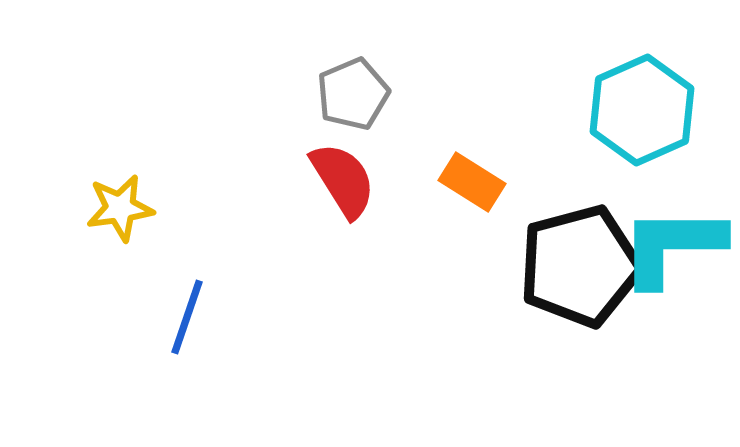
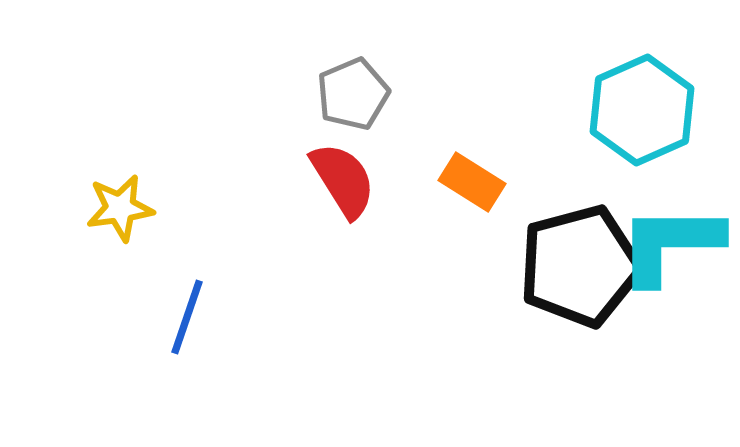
cyan L-shape: moved 2 px left, 2 px up
